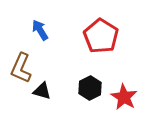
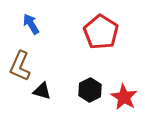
blue arrow: moved 9 px left, 6 px up
red pentagon: moved 4 px up
brown L-shape: moved 1 px left, 2 px up
black hexagon: moved 2 px down
